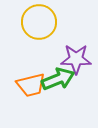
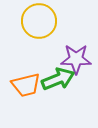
yellow circle: moved 1 px up
orange trapezoid: moved 5 px left
